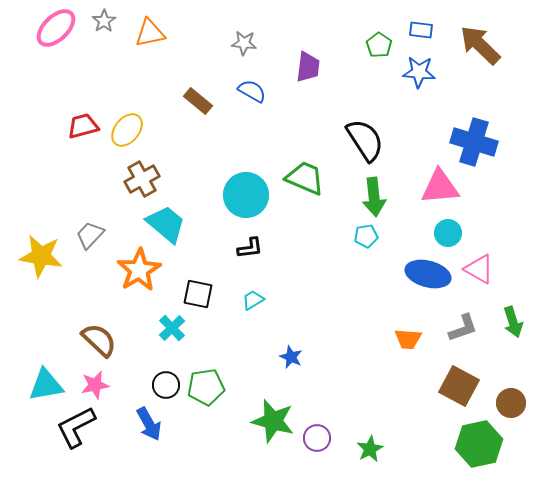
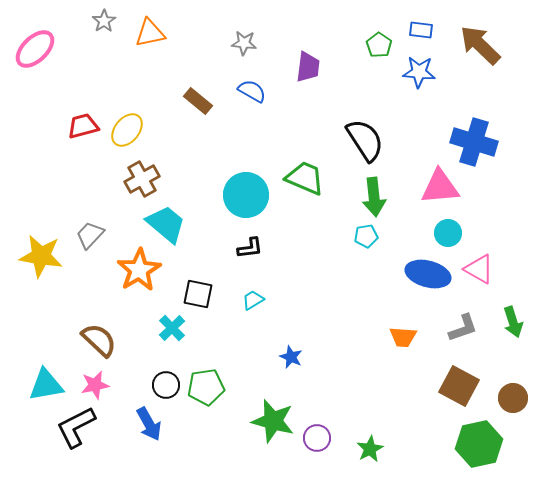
pink ellipse at (56, 28): moved 21 px left, 21 px down
orange trapezoid at (408, 339): moved 5 px left, 2 px up
brown circle at (511, 403): moved 2 px right, 5 px up
